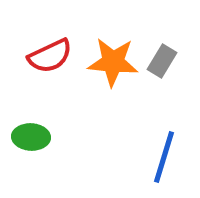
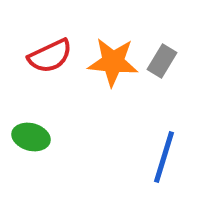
green ellipse: rotated 12 degrees clockwise
